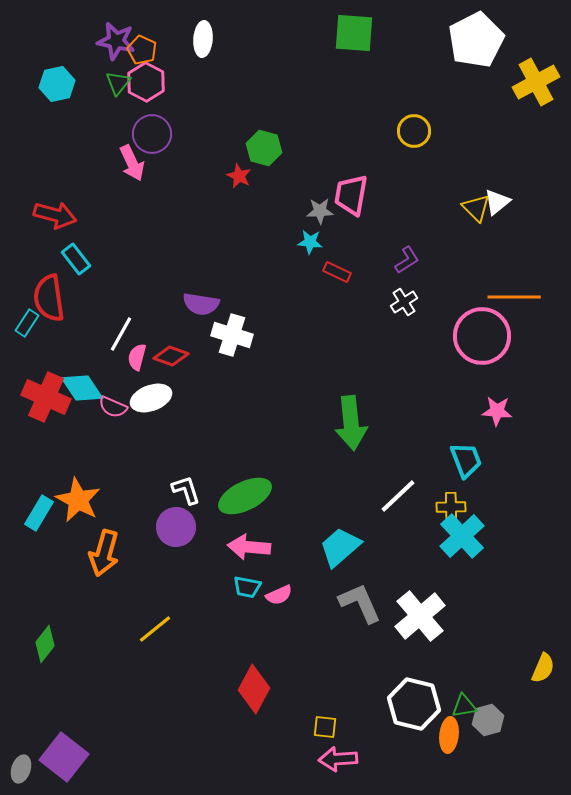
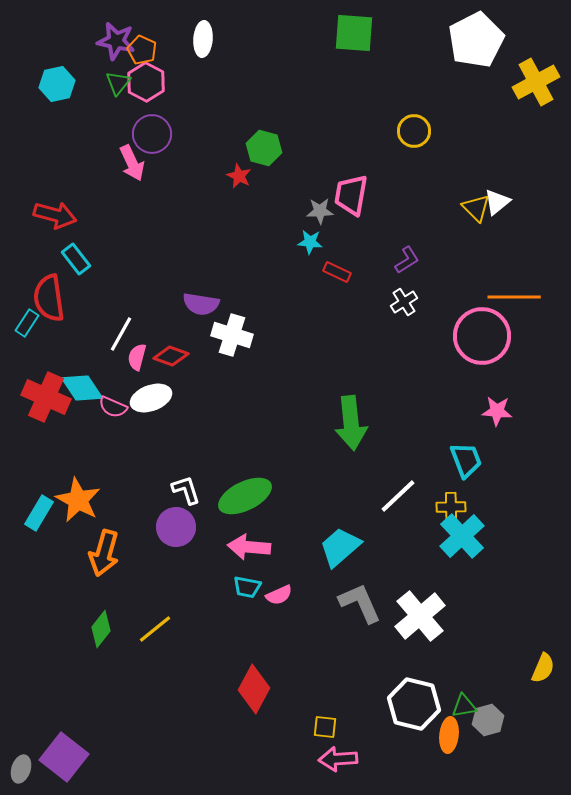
green diamond at (45, 644): moved 56 px right, 15 px up
